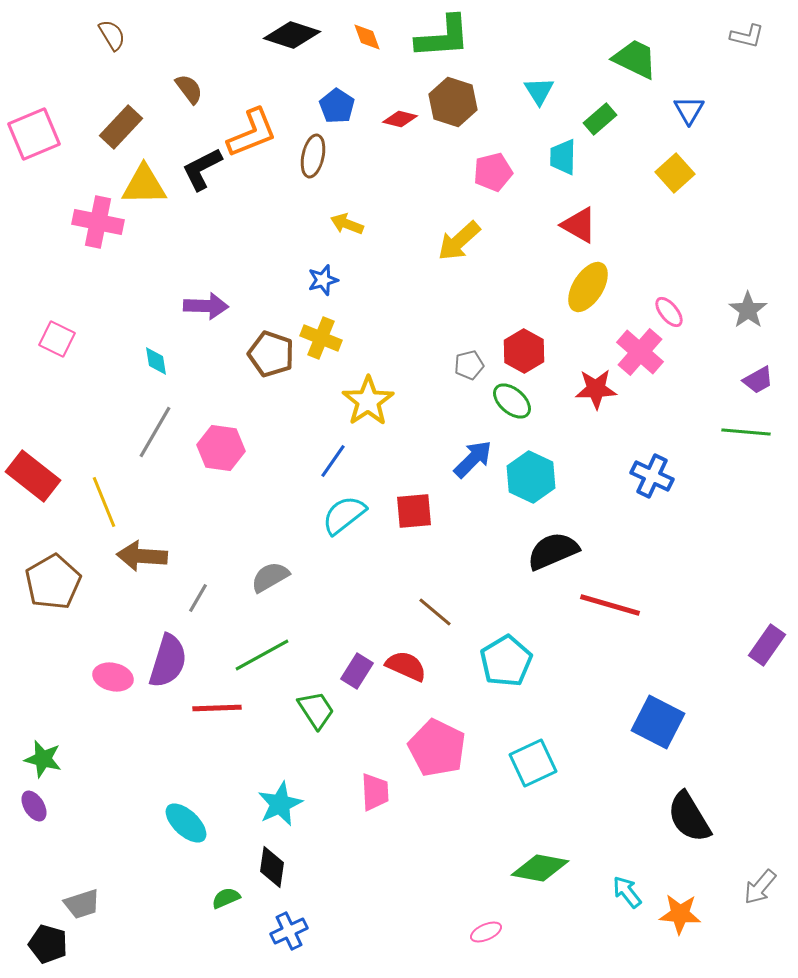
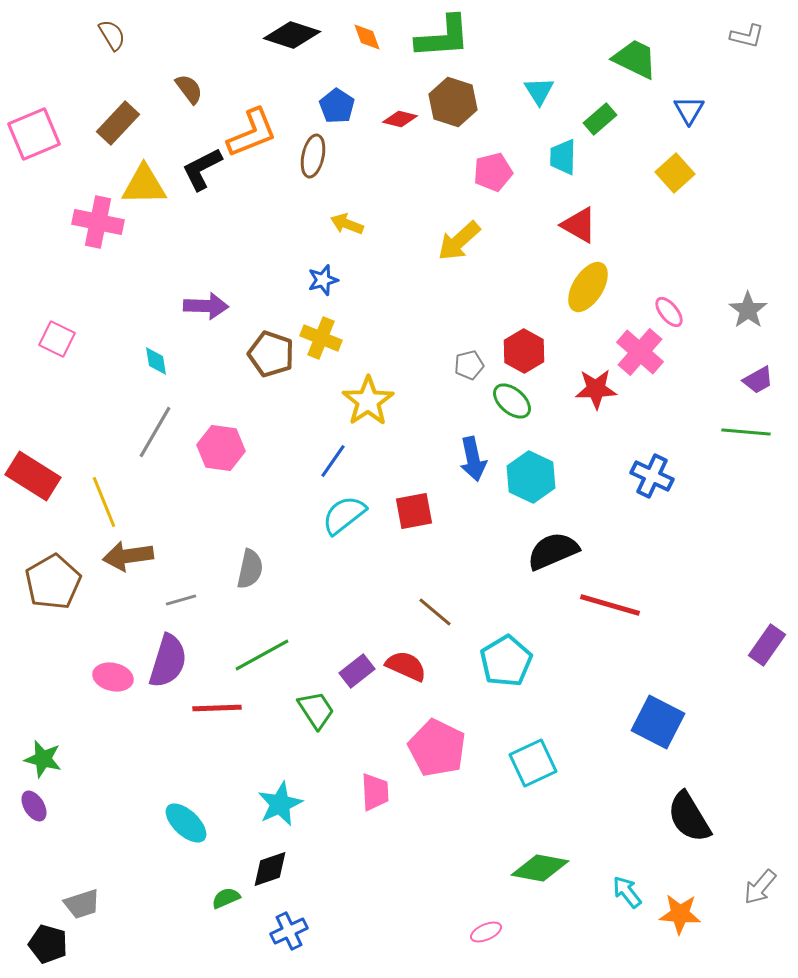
brown rectangle at (121, 127): moved 3 px left, 4 px up
blue arrow at (473, 459): rotated 123 degrees clockwise
red rectangle at (33, 476): rotated 6 degrees counterclockwise
red square at (414, 511): rotated 6 degrees counterclockwise
brown arrow at (142, 556): moved 14 px left; rotated 12 degrees counterclockwise
gray semicircle at (270, 577): moved 20 px left, 8 px up; rotated 132 degrees clockwise
gray line at (198, 598): moved 17 px left, 2 px down; rotated 44 degrees clockwise
purple rectangle at (357, 671): rotated 20 degrees clockwise
black diamond at (272, 867): moved 2 px left, 2 px down; rotated 63 degrees clockwise
